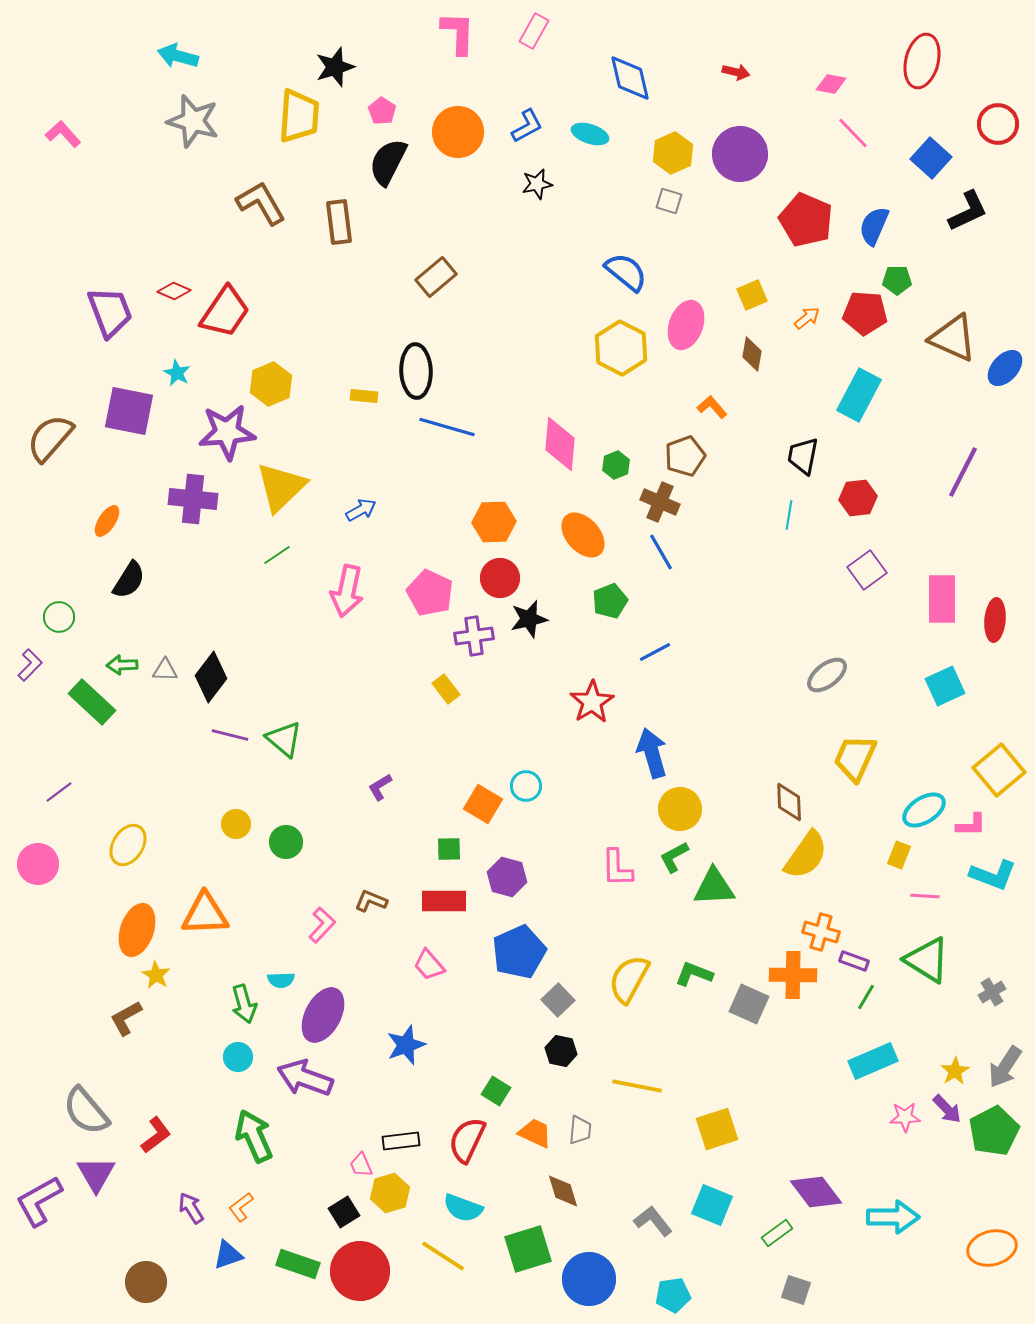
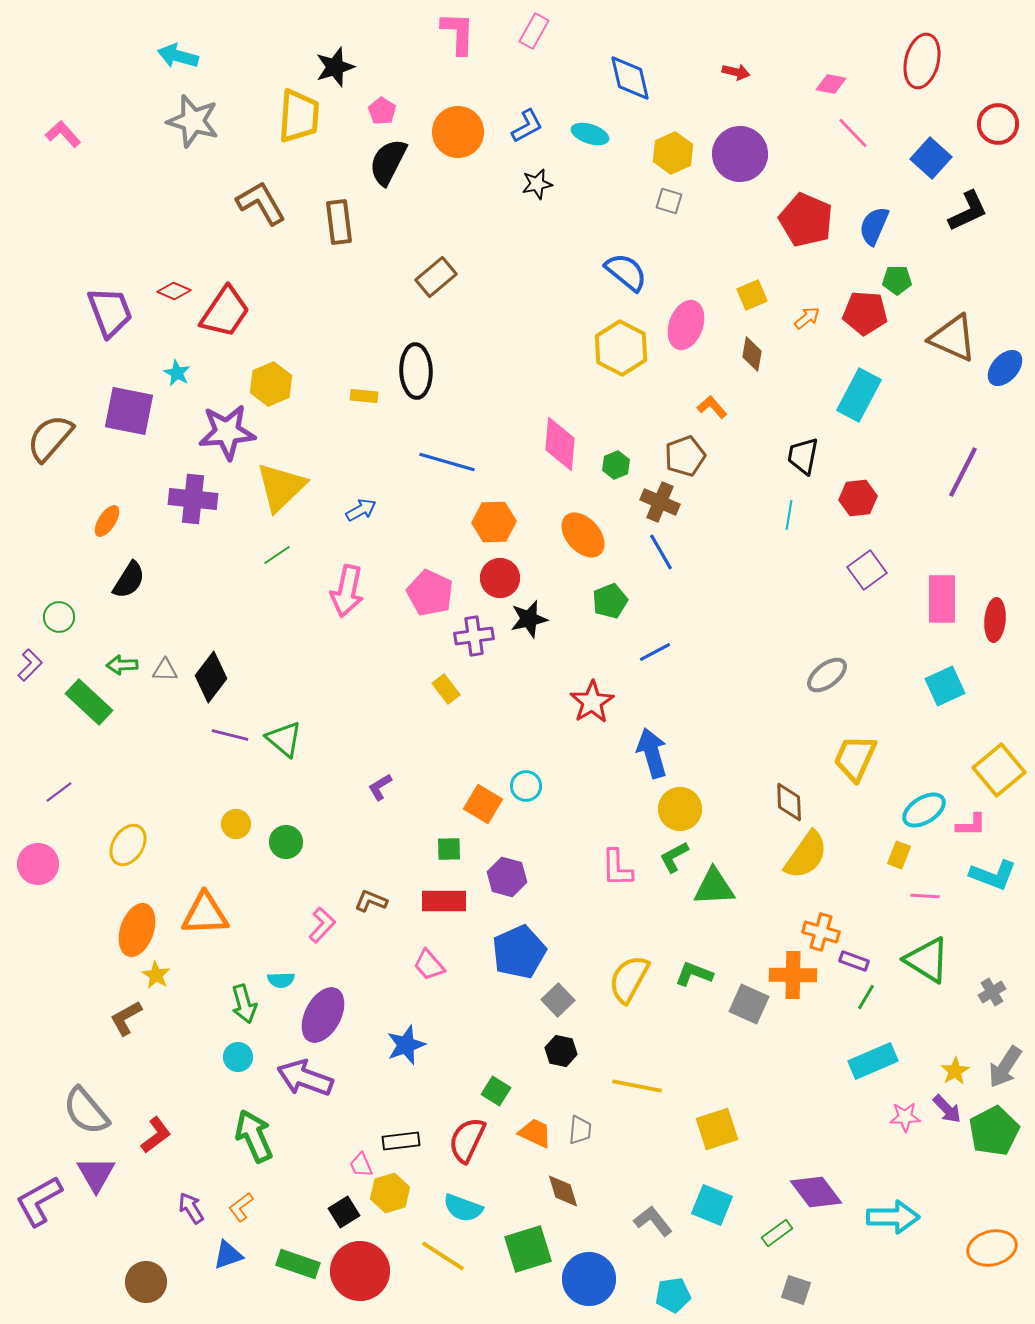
blue line at (447, 427): moved 35 px down
green rectangle at (92, 702): moved 3 px left
